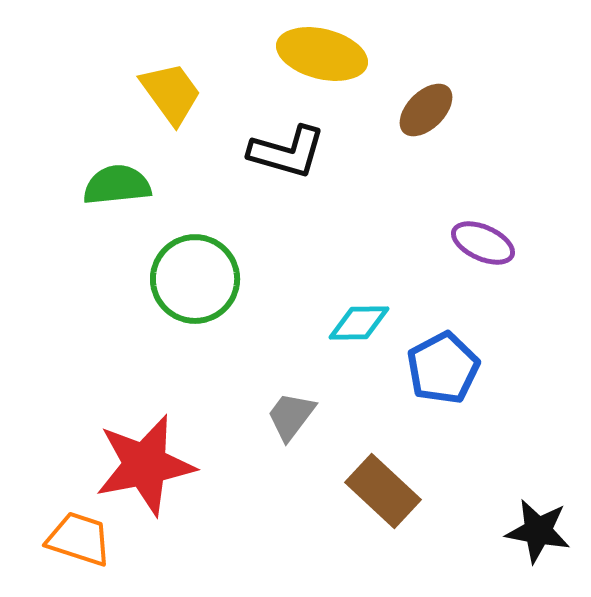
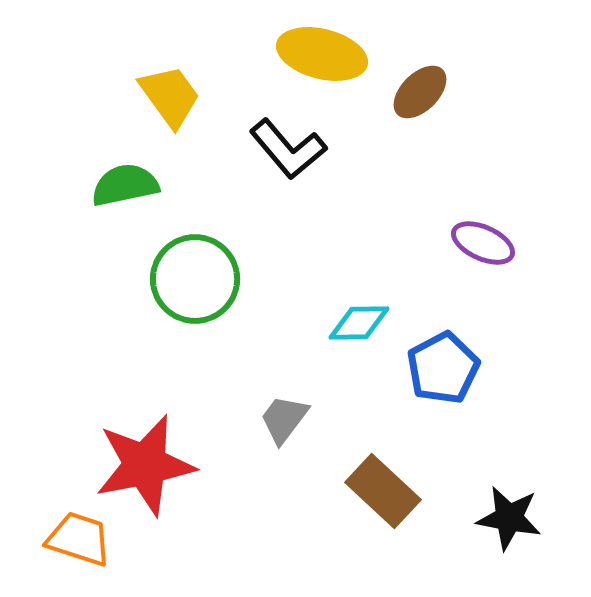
yellow trapezoid: moved 1 px left, 3 px down
brown ellipse: moved 6 px left, 18 px up
black L-shape: moved 1 px right, 3 px up; rotated 34 degrees clockwise
green semicircle: moved 8 px right; rotated 6 degrees counterclockwise
gray trapezoid: moved 7 px left, 3 px down
black star: moved 29 px left, 13 px up
